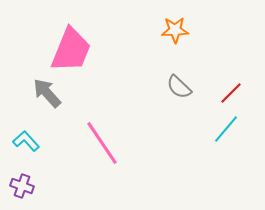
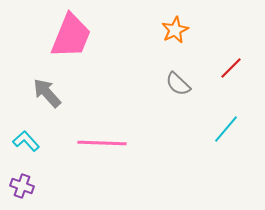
orange star: rotated 24 degrees counterclockwise
pink trapezoid: moved 14 px up
gray semicircle: moved 1 px left, 3 px up
red line: moved 25 px up
pink line: rotated 54 degrees counterclockwise
